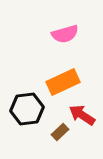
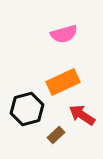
pink semicircle: moved 1 px left
black hexagon: rotated 8 degrees counterclockwise
brown rectangle: moved 4 px left, 3 px down
